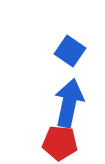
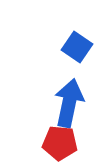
blue square: moved 7 px right, 4 px up
